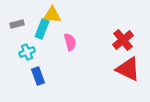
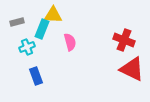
yellow triangle: moved 1 px right
gray rectangle: moved 2 px up
red cross: moved 1 px right; rotated 30 degrees counterclockwise
cyan cross: moved 5 px up
red triangle: moved 4 px right
blue rectangle: moved 2 px left
